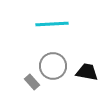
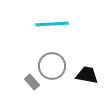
gray circle: moved 1 px left
black trapezoid: moved 3 px down
